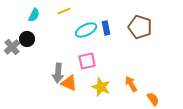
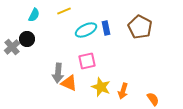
brown pentagon: rotated 10 degrees clockwise
orange arrow: moved 8 px left, 7 px down; rotated 133 degrees counterclockwise
